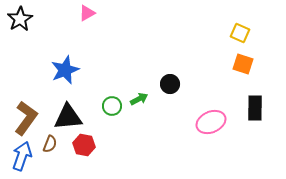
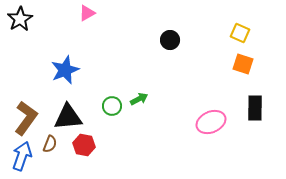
black circle: moved 44 px up
